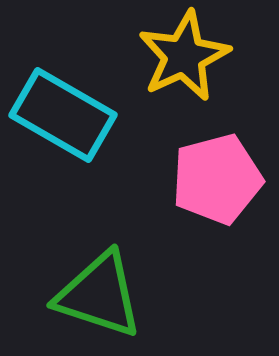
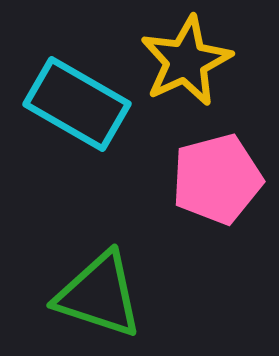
yellow star: moved 2 px right, 5 px down
cyan rectangle: moved 14 px right, 11 px up
